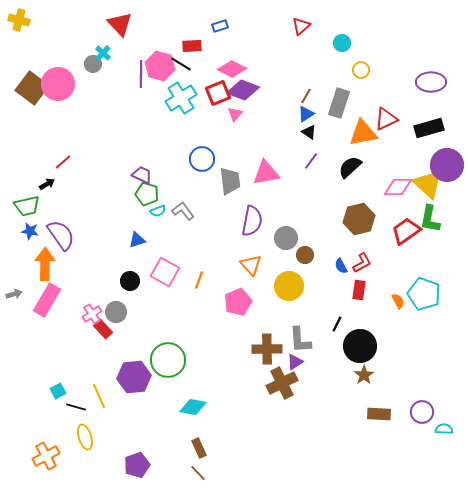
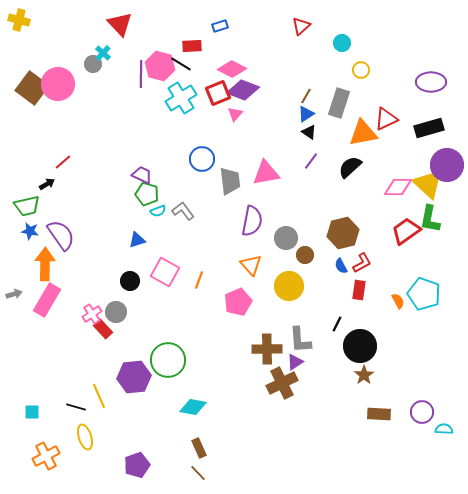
brown hexagon at (359, 219): moved 16 px left, 14 px down
cyan square at (58, 391): moved 26 px left, 21 px down; rotated 28 degrees clockwise
